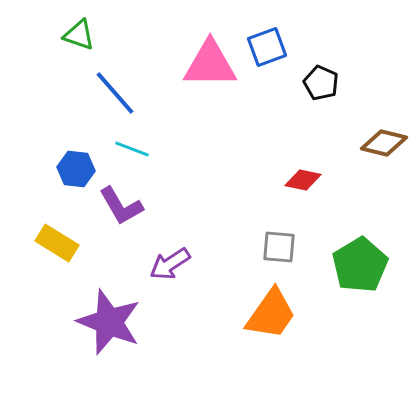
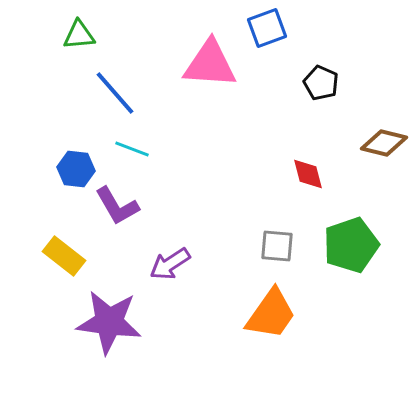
green triangle: rotated 24 degrees counterclockwise
blue square: moved 19 px up
pink triangle: rotated 4 degrees clockwise
red diamond: moved 5 px right, 6 px up; rotated 63 degrees clockwise
purple L-shape: moved 4 px left
yellow rectangle: moved 7 px right, 13 px down; rotated 6 degrees clockwise
gray square: moved 2 px left, 1 px up
green pentagon: moved 9 px left, 20 px up; rotated 12 degrees clockwise
purple star: rotated 14 degrees counterclockwise
